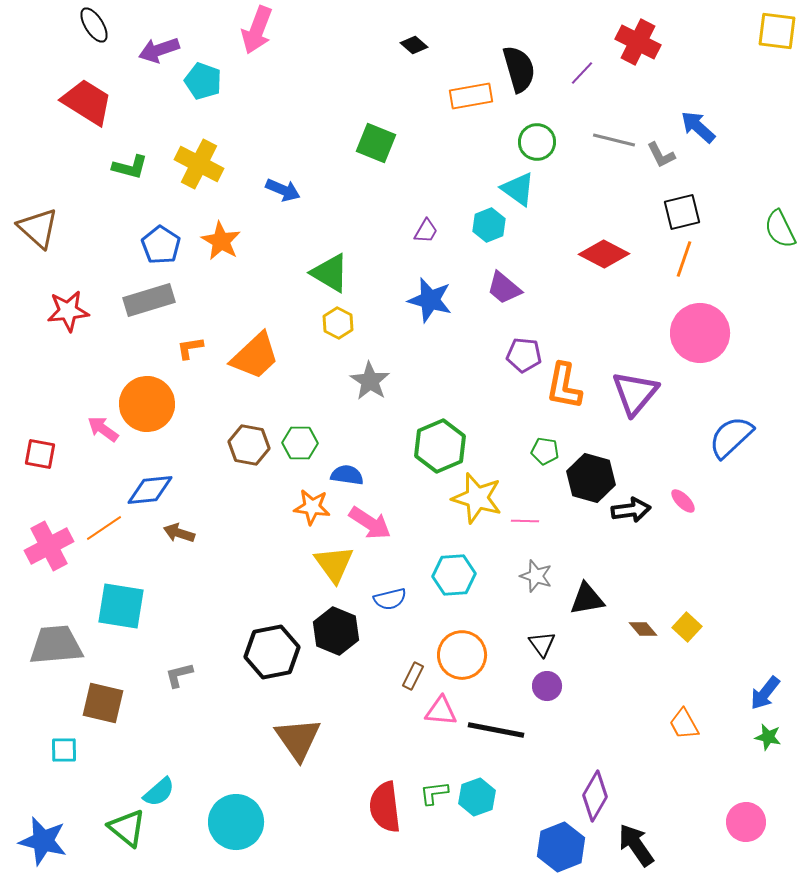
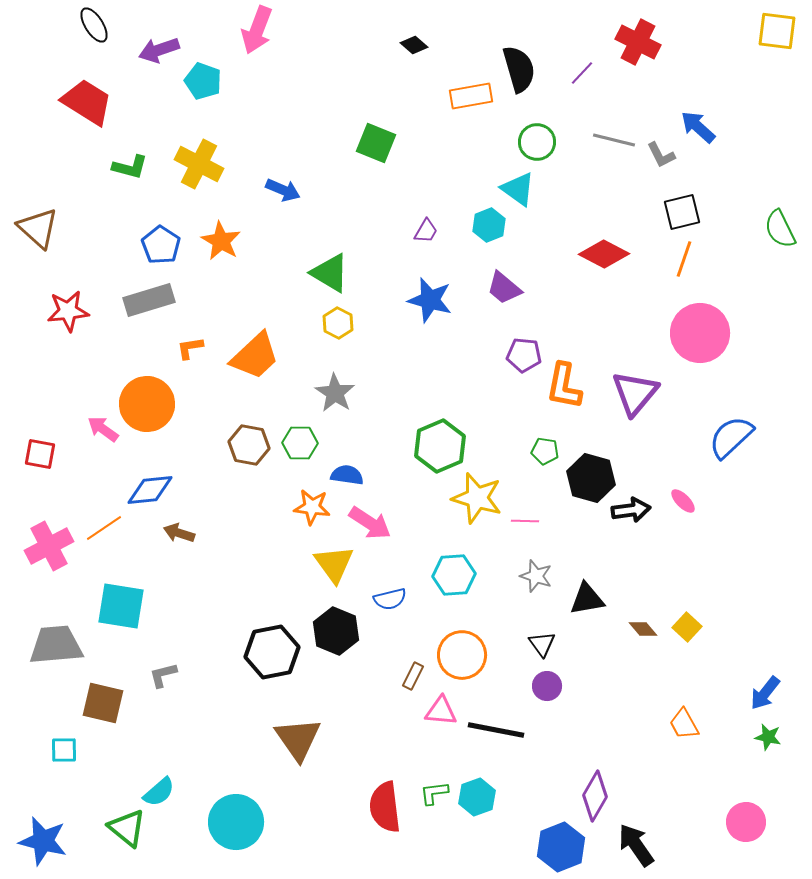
gray star at (370, 381): moved 35 px left, 12 px down
gray L-shape at (179, 675): moved 16 px left
